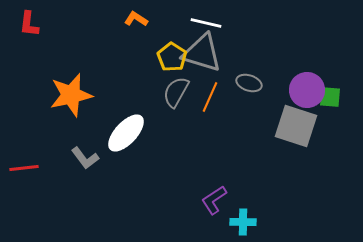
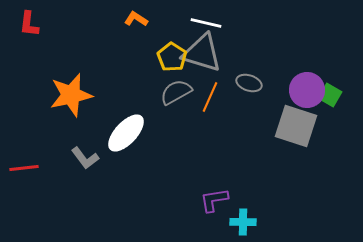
gray semicircle: rotated 32 degrees clockwise
green square: moved 2 px up; rotated 25 degrees clockwise
purple L-shape: rotated 24 degrees clockwise
